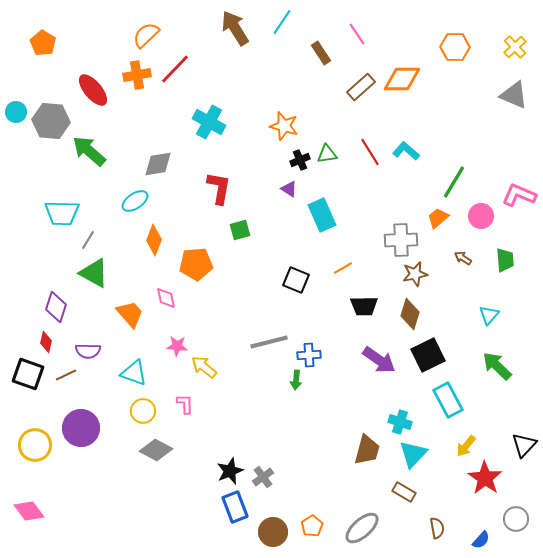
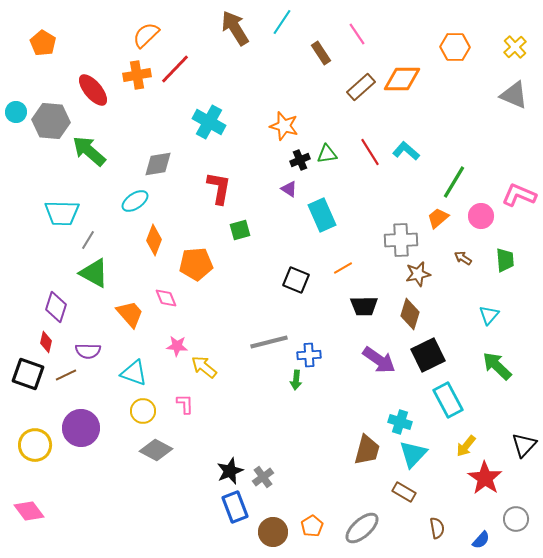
brown star at (415, 274): moved 3 px right
pink diamond at (166, 298): rotated 10 degrees counterclockwise
